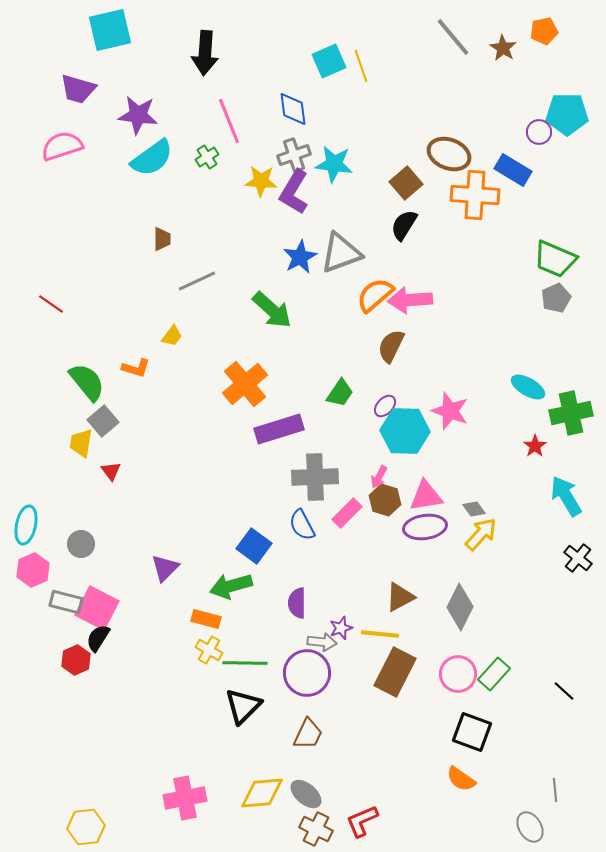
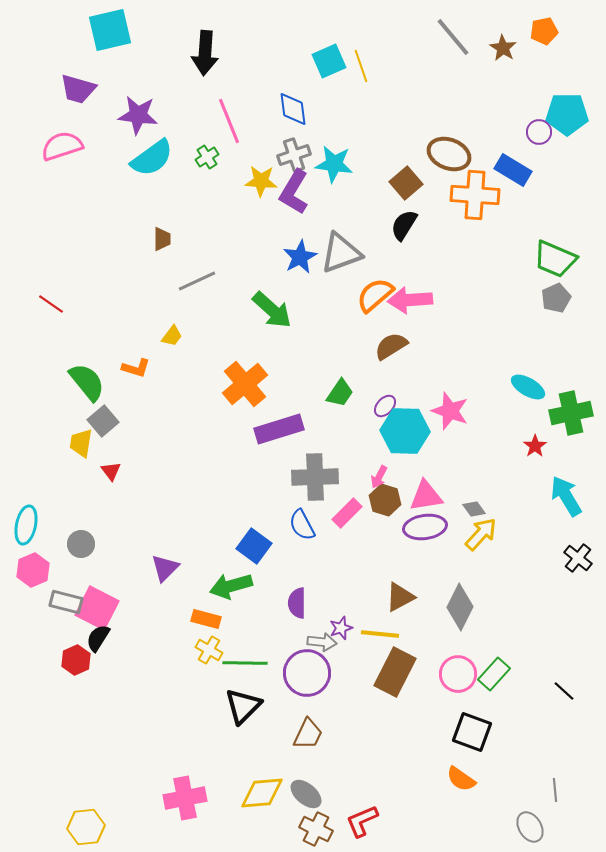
brown semicircle at (391, 346): rotated 32 degrees clockwise
